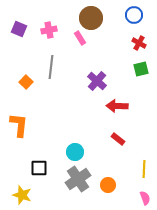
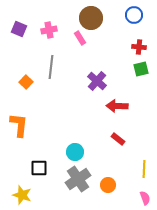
red cross: moved 4 px down; rotated 24 degrees counterclockwise
